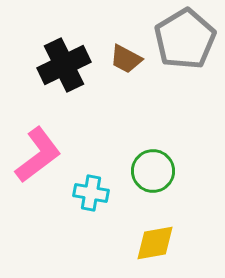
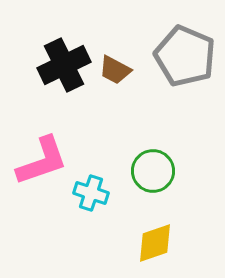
gray pentagon: moved 17 px down; rotated 18 degrees counterclockwise
brown trapezoid: moved 11 px left, 11 px down
pink L-shape: moved 4 px right, 6 px down; rotated 18 degrees clockwise
cyan cross: rotated 8 degrees clockwise
yellow diamond: rotated 9 degrees counterclockwise
